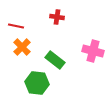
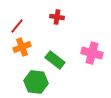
red line: moved 1 px right; rotated 63 degrees counterclockwise
orange cross: rotated 24 degrees clockwise
pink cross: moved 1 px left, 2 px down
green hexagon: moved 1 px left, 1 px up
